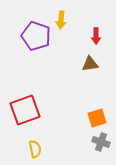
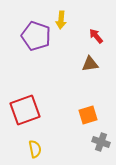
red arrow: rotated 140 degrees clockwise
orange square: moved 9 px left, 3 px up
